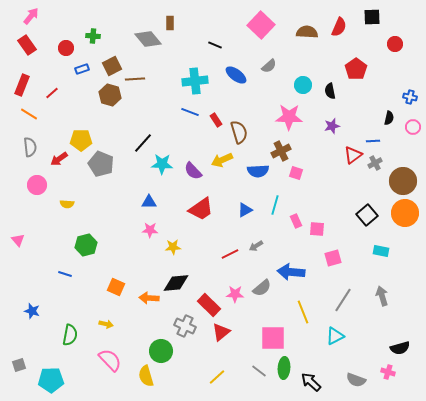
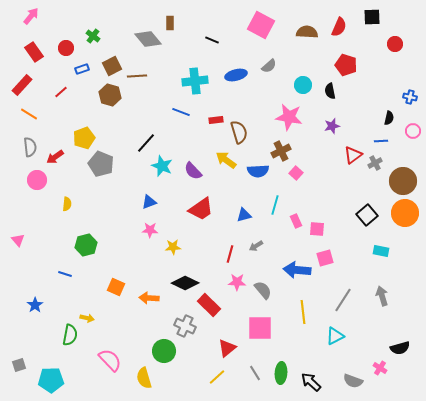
pink square at (261, 25): rotated 16 degrees counterclockwise
green cross at (93, 36): rotated 32 degrees clockwise
red rectangle at (27, 45): moved 7 px right, 7 px down
black line at (215, 45): moved 3 px left, 5 px up
red pentagon at (356, 69): moved 10 px left, 4 px up; rotated 20 degrees counterclockwise
blue ellipse at (236, 75): rotated 50 degrees counterclockwise
brown line at (135, 79): moved 2 px right, 3 px up
red rectangle at (22, 85): rotated 20 degrees clockwise
red line at (52, 93): moved 9 px right, 1 px up
blue line at (190, 112): moved 9 px left
pink star at (289, 117): rotated 8 degrees clockwise
red rectangle at (216, 120): rotated 64 degrees counterclockwise
pink circle at (413, 127): moved 4 px down
yellow pentagon at (81, 140): moved 3 px right, 2 px up; rotated 20 degrees counterclockwise
blue line at (373, 141): moved 8 px right
black line at (143, 143): moved 3 px right
red arrow at (59, 159): moved 4 px left, 2 px up
yellow arrow at (222, 160): moved 4 px right; rotated 60 degrees clockwise
cyan star at (162, 164): moved 2 px down; rotated 20 degrees clockwise
pink square at (296, 173): rotated 24 degrees clockwise
pink circle at (37, 185): moved 5 px up
blue triangle at (149, 202): rotated 21 degrees counterclockwise
yellow semicircle at (67, 204): rotated 88 degrees counterclockwise
blue triangle at (245, 210): moved 1 px left, 5 px down; rotated 14 degrees clockwise
red line at (230, 254): rotated 48 degrees counterclockwise
pink square at (333, 258): moved 8 px left
blue arrow at (291, 272): moved 6 px right, 2 px up
black diamond at (176, 283): moved 9 px right; rotated 32 degrees clockwise
gray semicircle at (262, 288): moved 1 px right, 2 px down; rotated 90 degrees counterclockwise
pink star at (235, 294): moved 2 px right, 12 px up
blue star at (32, 311): moved 3 px right, 6 px up; rotated 21 degrees clockwise
yellow line at (303, 312): rotated 15 degrees clockwise
yellow arrow at (106, 324): moved 19 px left, 6 px up
red triangle at (221, 332): moved 6 px right, 16 px down
pink square at (273, 338): moved 13 px left, 10 px up
green circle at (161, 351): moved 3 px right
green ellipse at (284, 368): moved 3 px left, 5 px down
gray line at (259, 371): moved 4 px left, 2 px down; rotated 21 degrees clockwise
pink cross at (388, 372): moved 8 px left, 4 px up; rotated 16 degrees clockwise
yellow semicircle at (146, 376): moved 2 px left, 2 px down
gray semicircle at (356, 380): moved 3 px left, 1 px down
